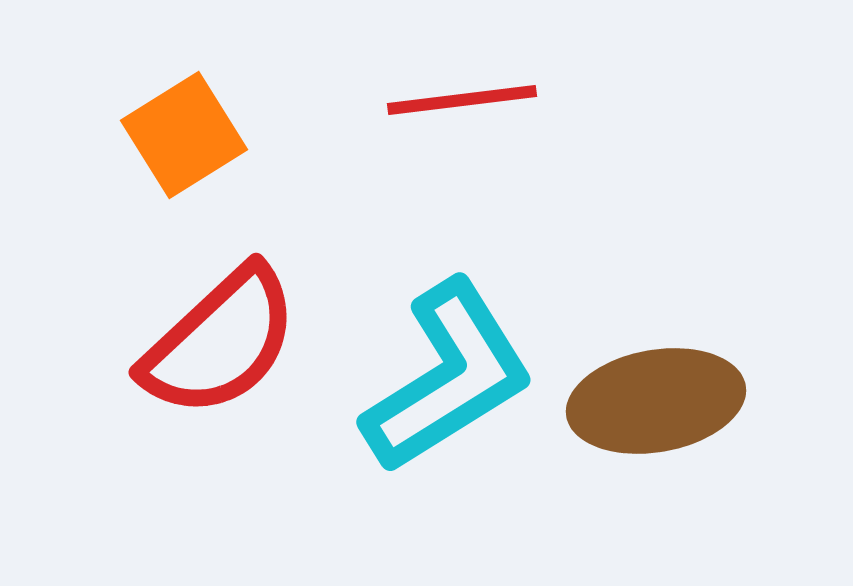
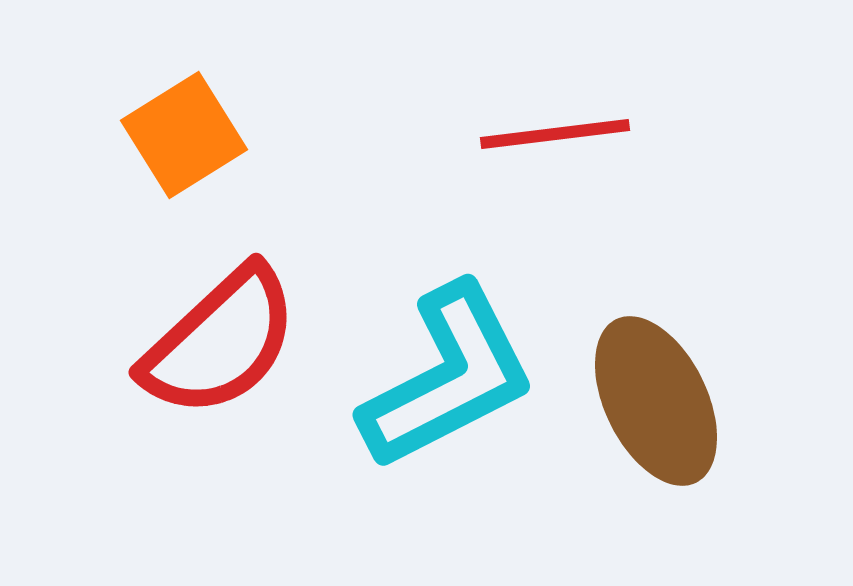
red line: moved 93 px right, 34 px down
cyan L-shape: rotated 5 degrees clockwise
brown ellipse: rotated 74 degrees clockwise
